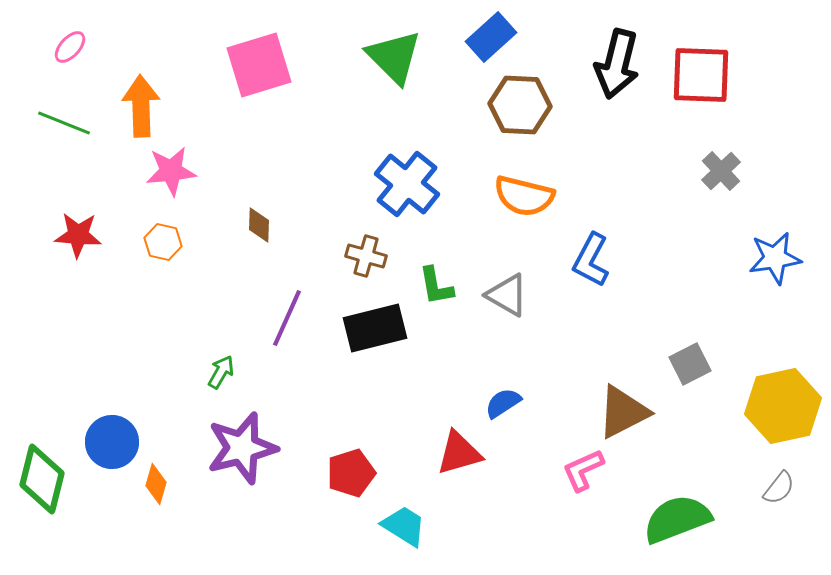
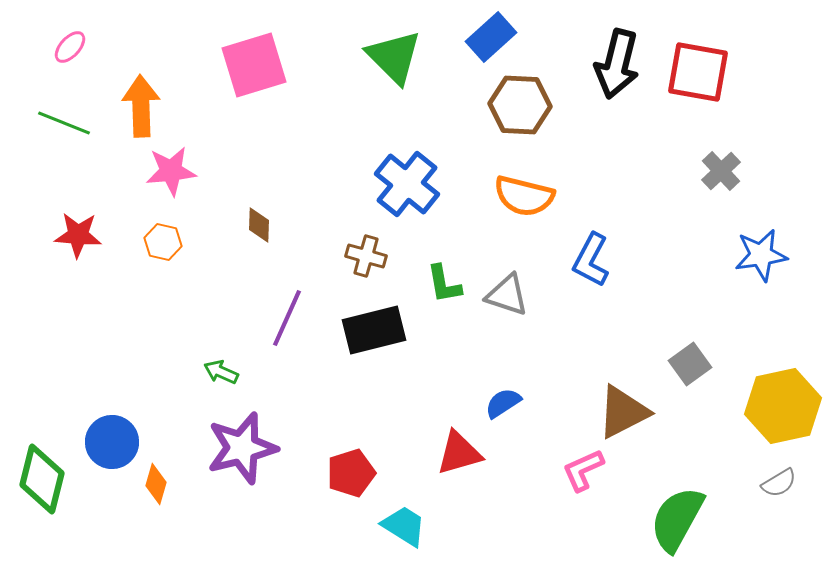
pink square: moved 5 px left
red square: moved 3 px left, 3 px up; rotated 8 degrees clockwise
blue star: moved 14 px left, 3 px up
green L-shape: moved 8 px right, 2 px up
gray triangle: rotated 12 degrees counterclockwise
black rectangle: moved 1 px left, 2 px down
gray square: rotated 9 degrees counterclockwise
green arrow: rotated 96 degrees counterclockwise
gray semicircle: moved 5 px up; rotated 21 degrees clockwise
green semicircle: rotated 40 degrees counterclockwise
